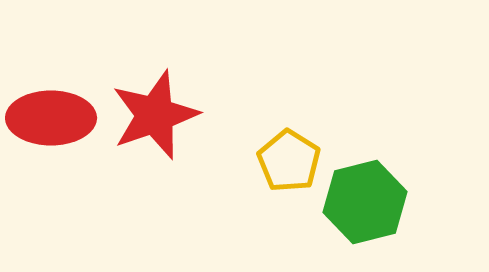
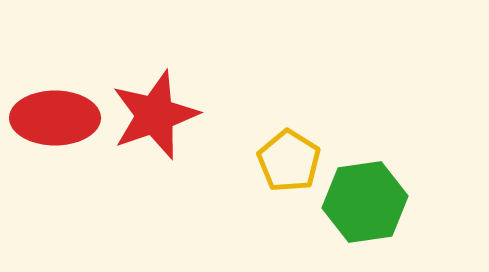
red ellipse: moved 4 px right
green hexagon: rotated 6 degrees clockwise
